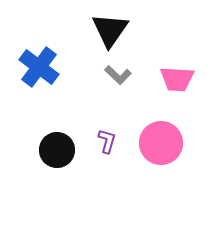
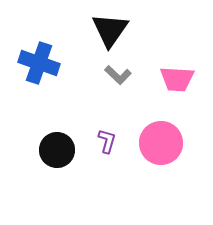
blue cross: moved 4 px up; rotated 18 degrees counterclockwise
